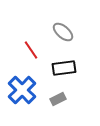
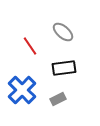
red line: moved 1 px left, 4 px up
